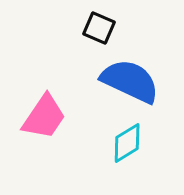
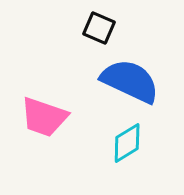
pink trapezoid: rotated 75 degrees clockwise
